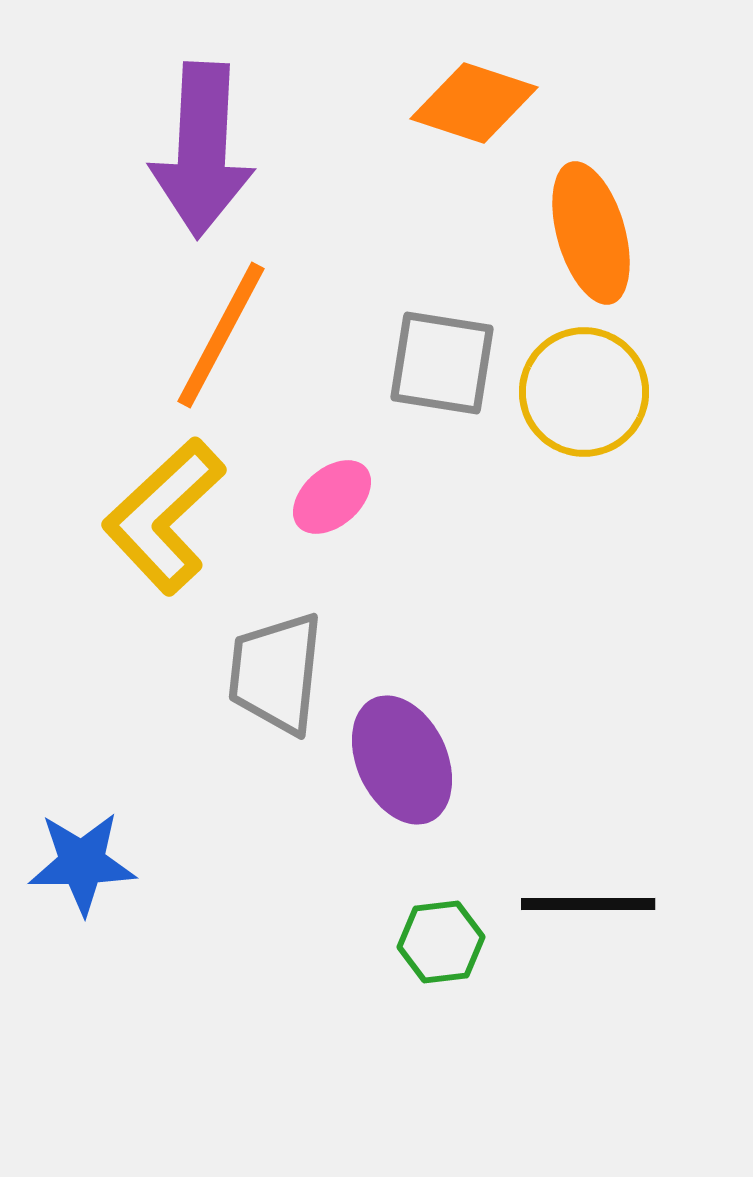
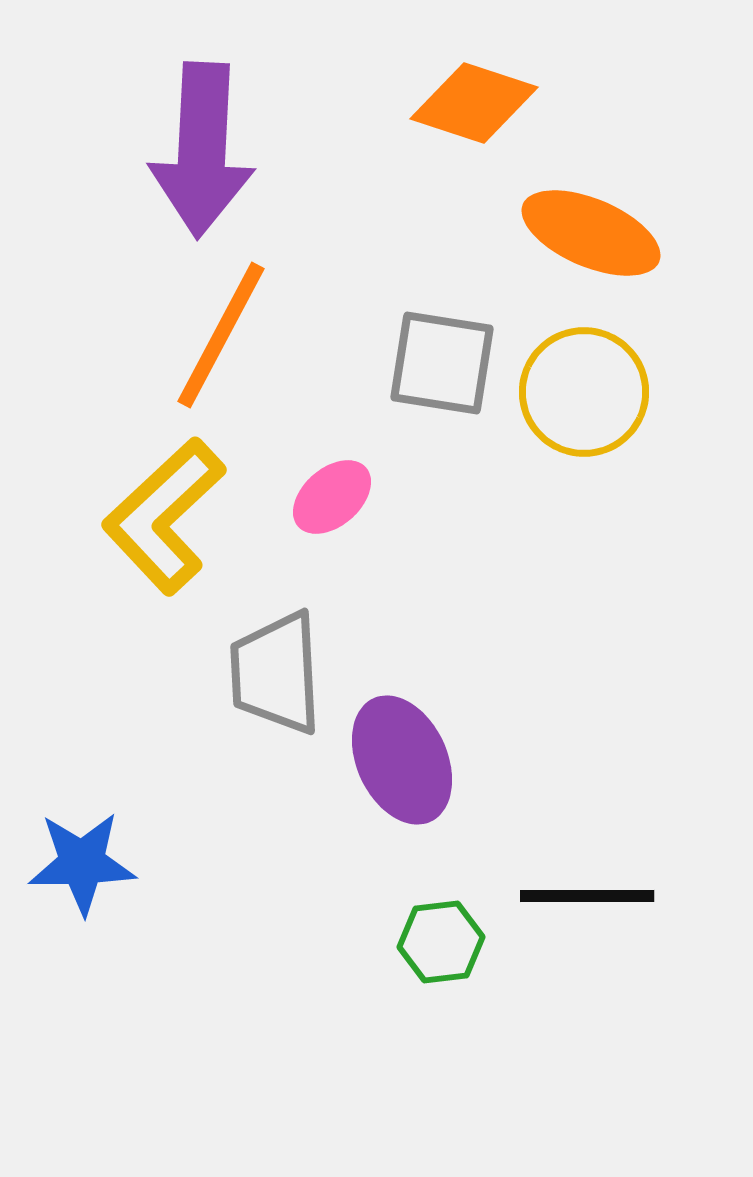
orange ellipse: rotated 51 degrees counterclockwise
gray trapezoid: rotated 9 degrees counterclockwise
black line: moved 1 px left, 8 px up
